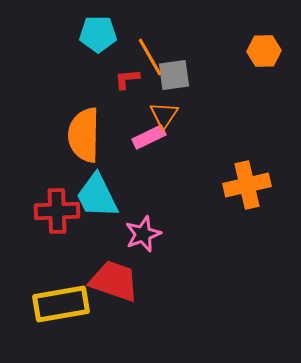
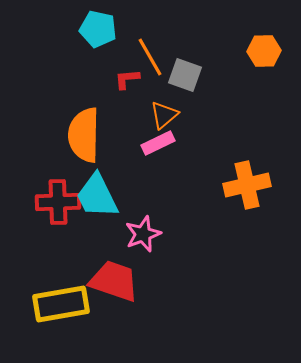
cyan pentagon: moved 5 px up; rotated 12 degrees clockwise
gray square: moved 11 px right; rotated 28 degrees clockwise
orange triangle: rotated 16 degrees clockwise
pink rectangle: moved 9 px right, 6 px down
red cross: moved 1 px right, 9 px up
